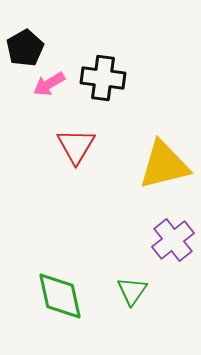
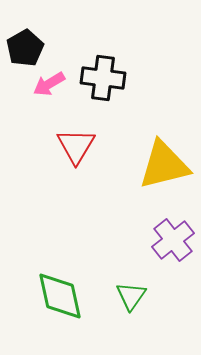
green triangle: moved 1 px left, 5 px down
